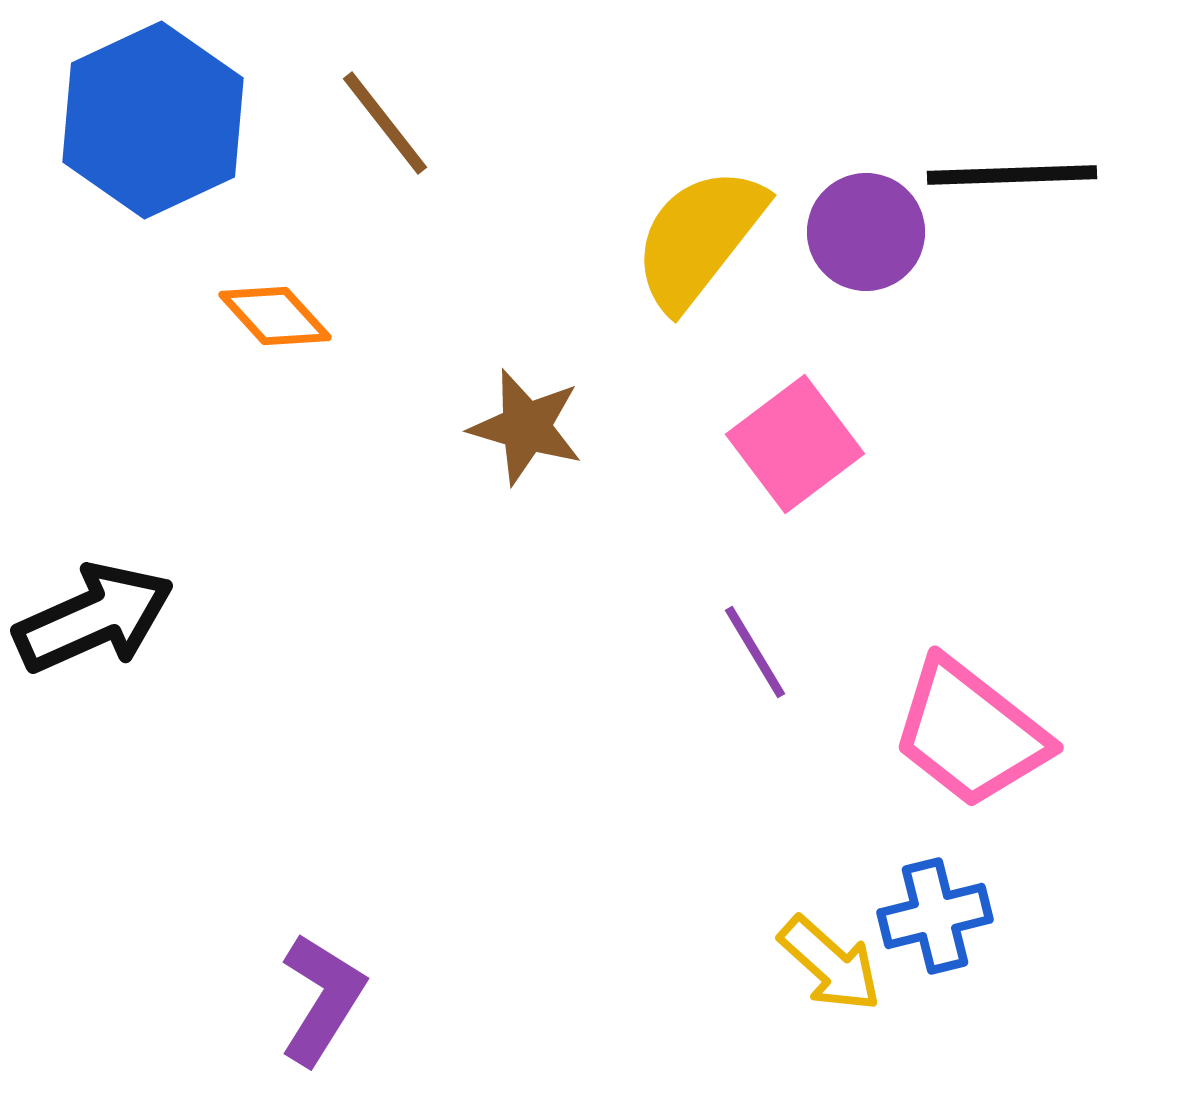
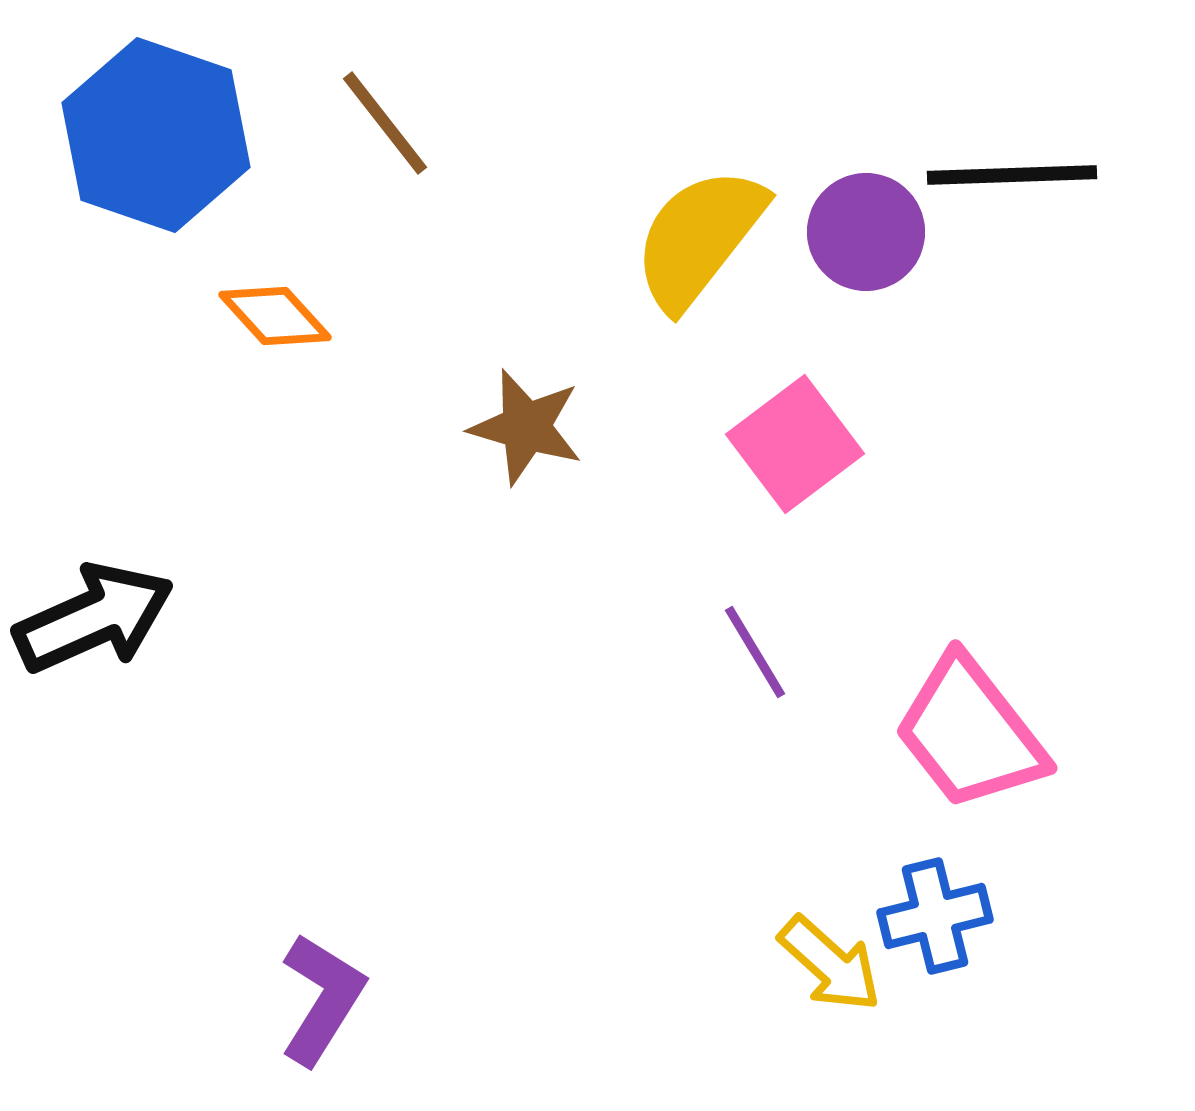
blue hexagon: moved 3 px right, 15 px down; rotated 16 degrees counterclockwise
pink trapezoid: rotated 14 degrees clockwise
